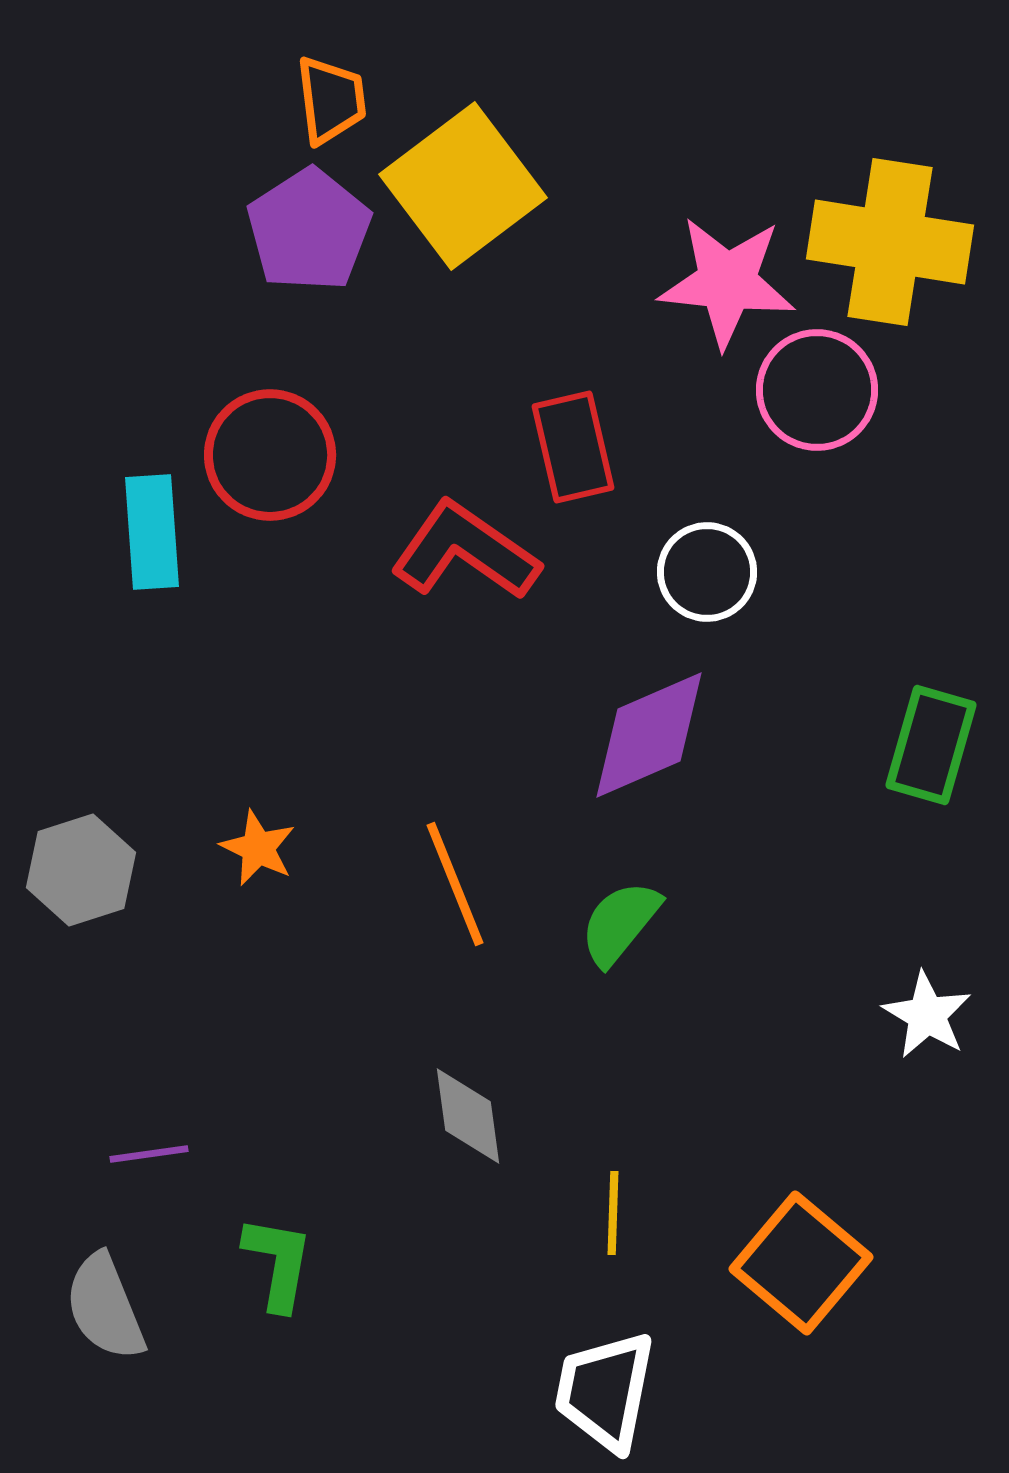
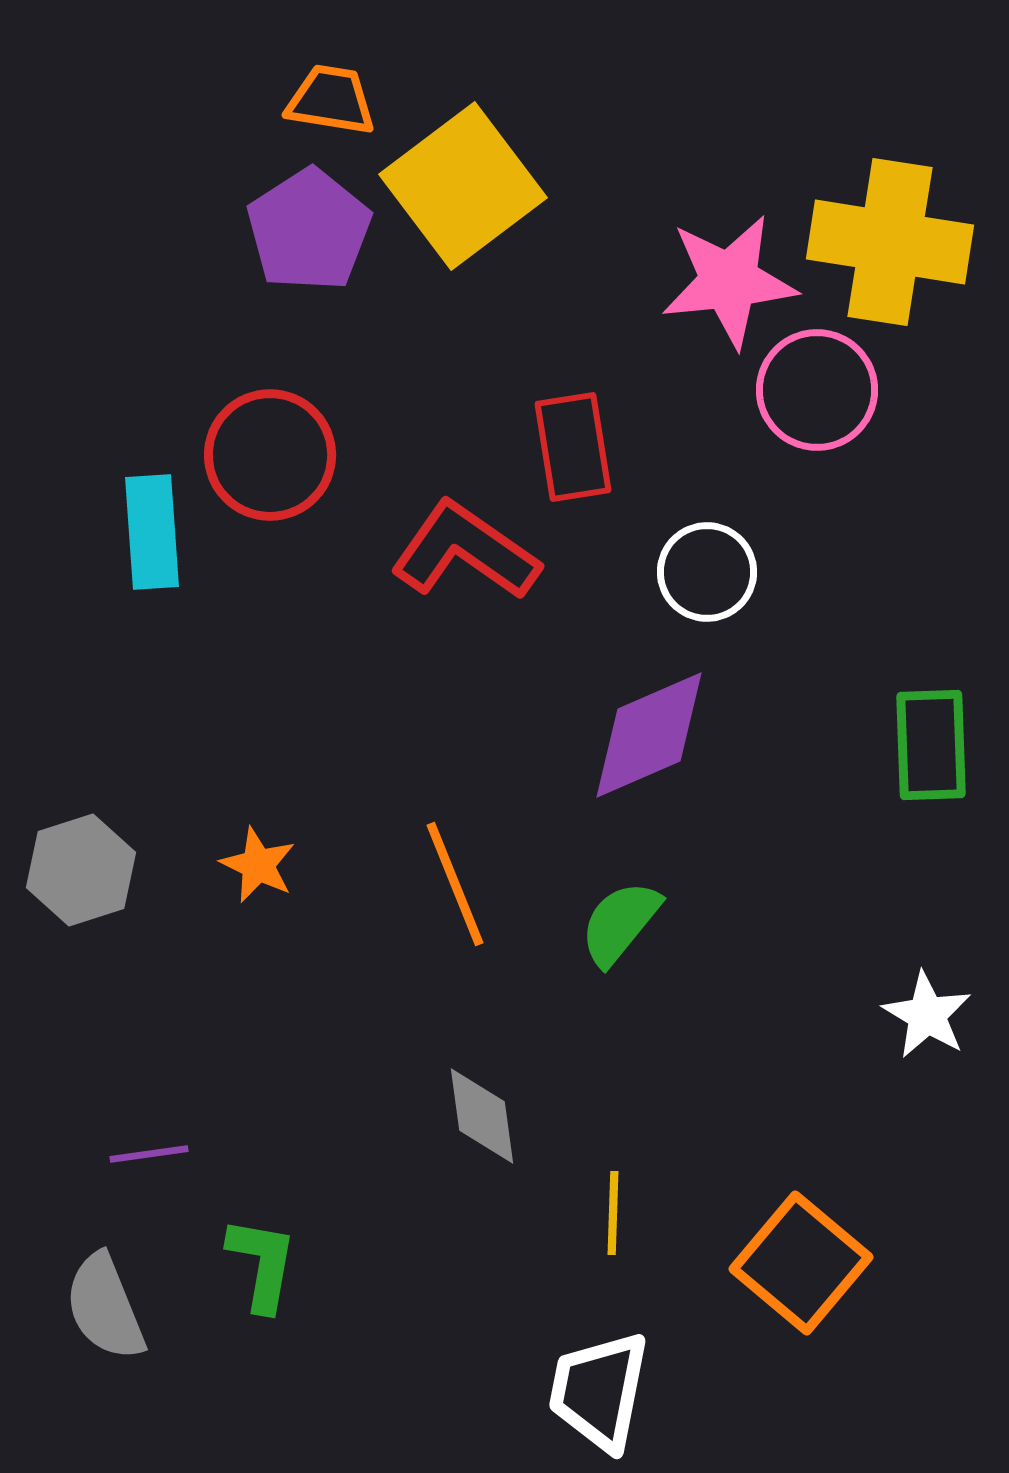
orange trapezoid: rotated 74 degrees counterclockwise
pink star: moved 2 px right, 1 px up; rotated 12 degrees counterclockwise
red rectangle: rotated 4 degrees clockwise
green rectangle: rotated 18 degrees counterclockwise
orange star: moved 17 px down
gray diamond: moved 14 px right
green L-shape: moved 16 px left, 1 px down
white trapezoid: moved 6 px left
